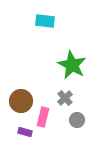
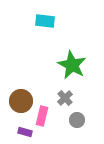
pink rectangle: moved 1 px left, 1 px up
